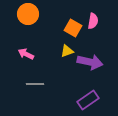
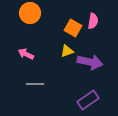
orange circle: moved 2 px right, 1 px up
